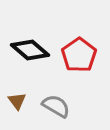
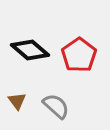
gray semicircle: rotated 12 degrees clockwise
